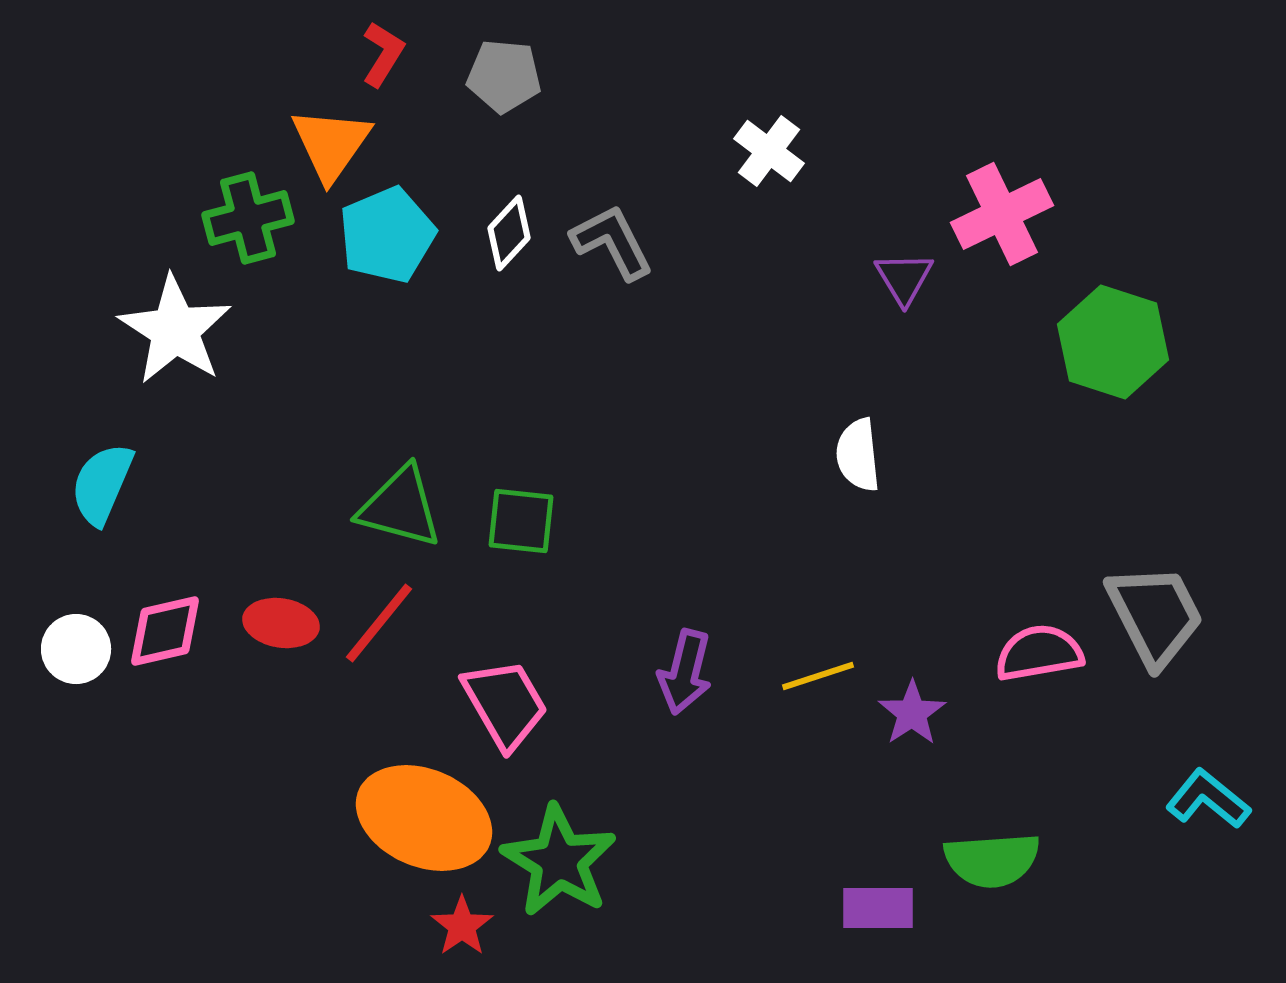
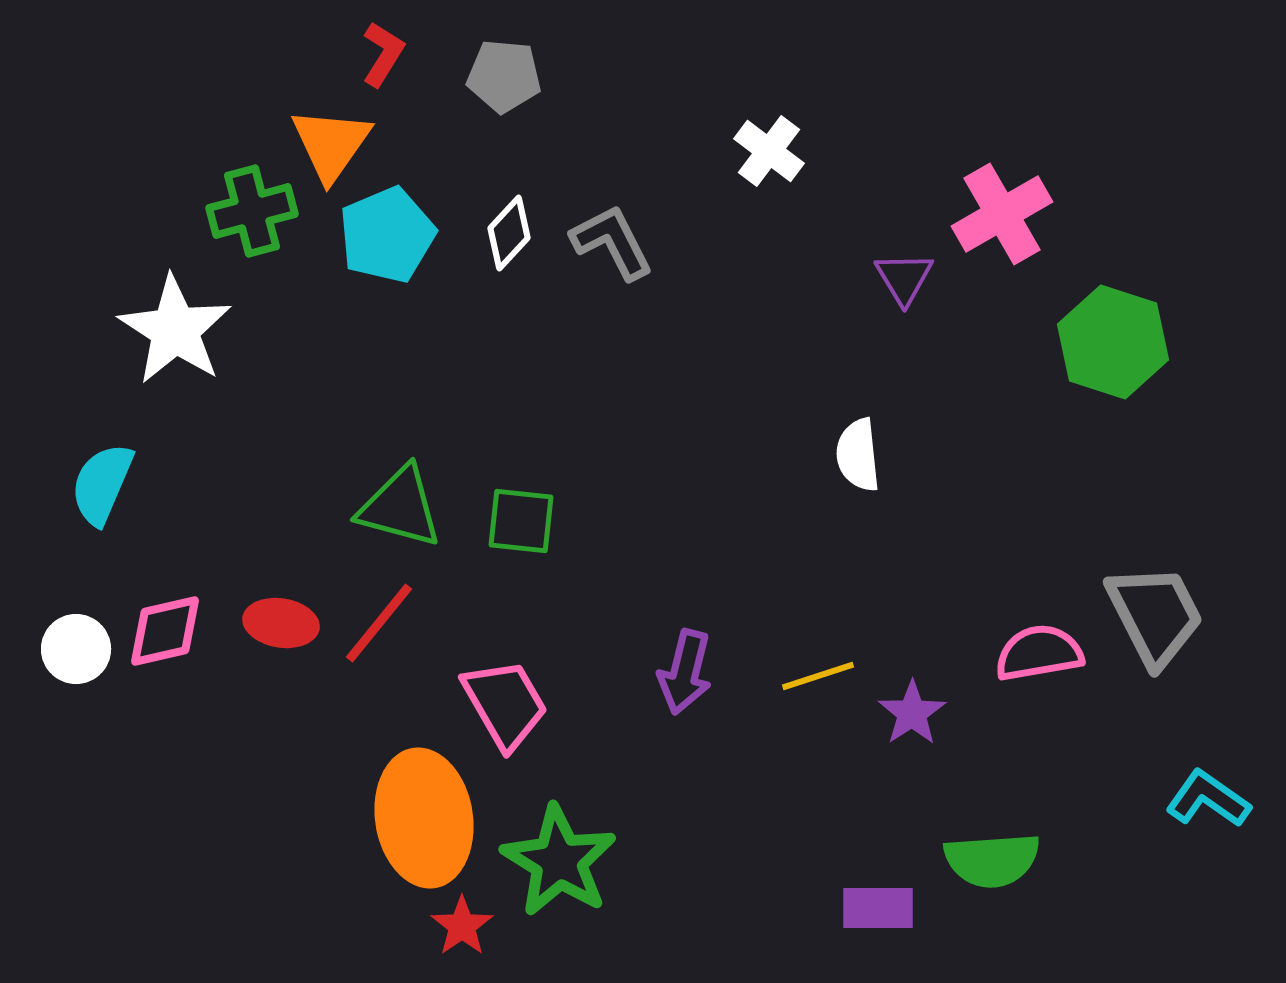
pink cross: rotated 4 degrees counterclockwise
green cross: moved 4 px right, 7 px up
cyan L-shape: rotated 4 degrees counterclockwise
orange ellipse: rotated 58 degrees clockwise
